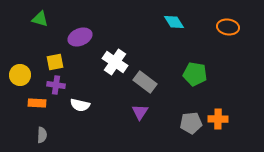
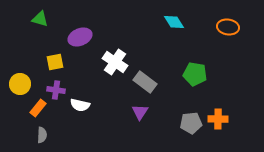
yellow circle: moved 9 px down
purple cross: moved 5 px down
orange rectangle: moved 1 px right, 5 px down; rotated 54 degrees counterclockwise
